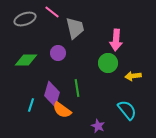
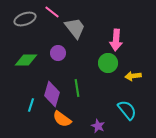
gray trapezoid: rotated 25 degrees counterclockwise
orange semicircle: moved 9 px down
